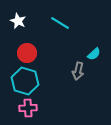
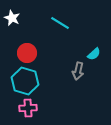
white star: moved 6 px left, 3 px up
